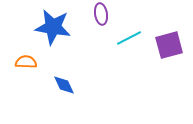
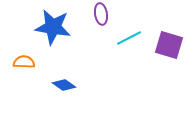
purple square: rotated 32 degrees clockwise
orange semicircle: moved 2 px left
blue diamond: rotated 30 degrees counterclockwise
